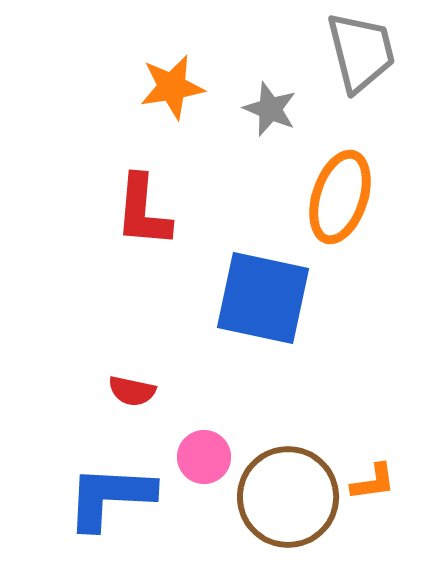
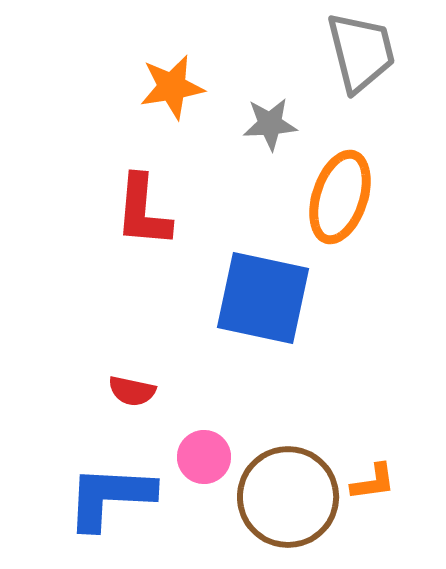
gray star: moved 15 px down; rotated 26 degrees counterclockwise
